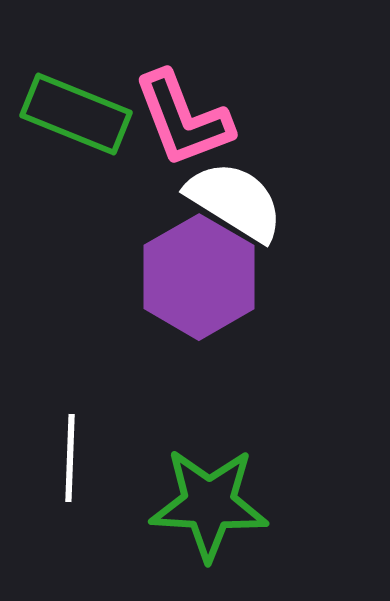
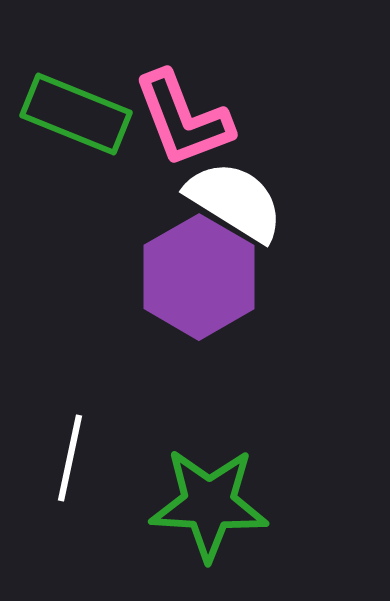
white line: rotated 10 degrees clockwise
